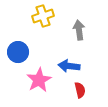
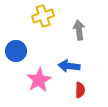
blue circle: moved 2 px left, 1 px up
red semicircle: rotated 14 degrees clockwise
